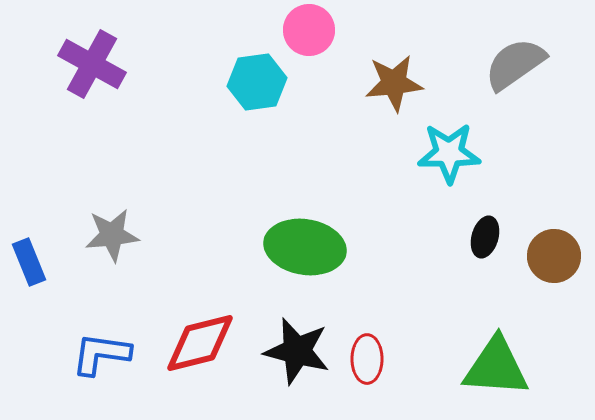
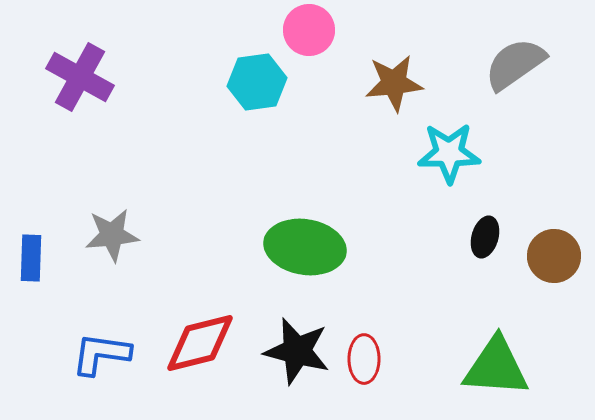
purple cross: moved 12 px left, 13 px down
blue rectangle: moved 2 px right, 4 px up; rotated 24 degrees clockwise
red ellipse: moved 3 px left
